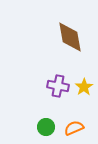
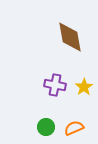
purple cross: moved 3 px left, 1 px up
